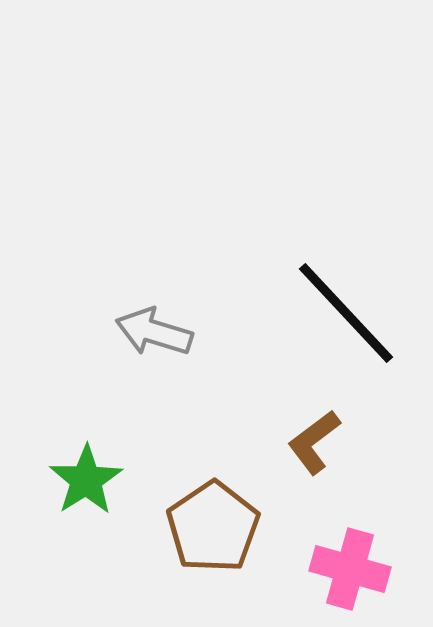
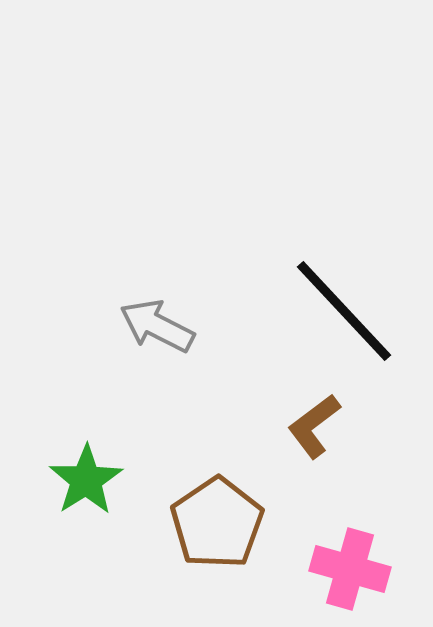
black line: moved 2 px left, 2 px up
gray arrow: moved 3 px right, 6 px up; rotated 10 degrees clockwise
brown L-shape: moved 16 px up
brown pentagon: moved 4 px right, 4 px up
